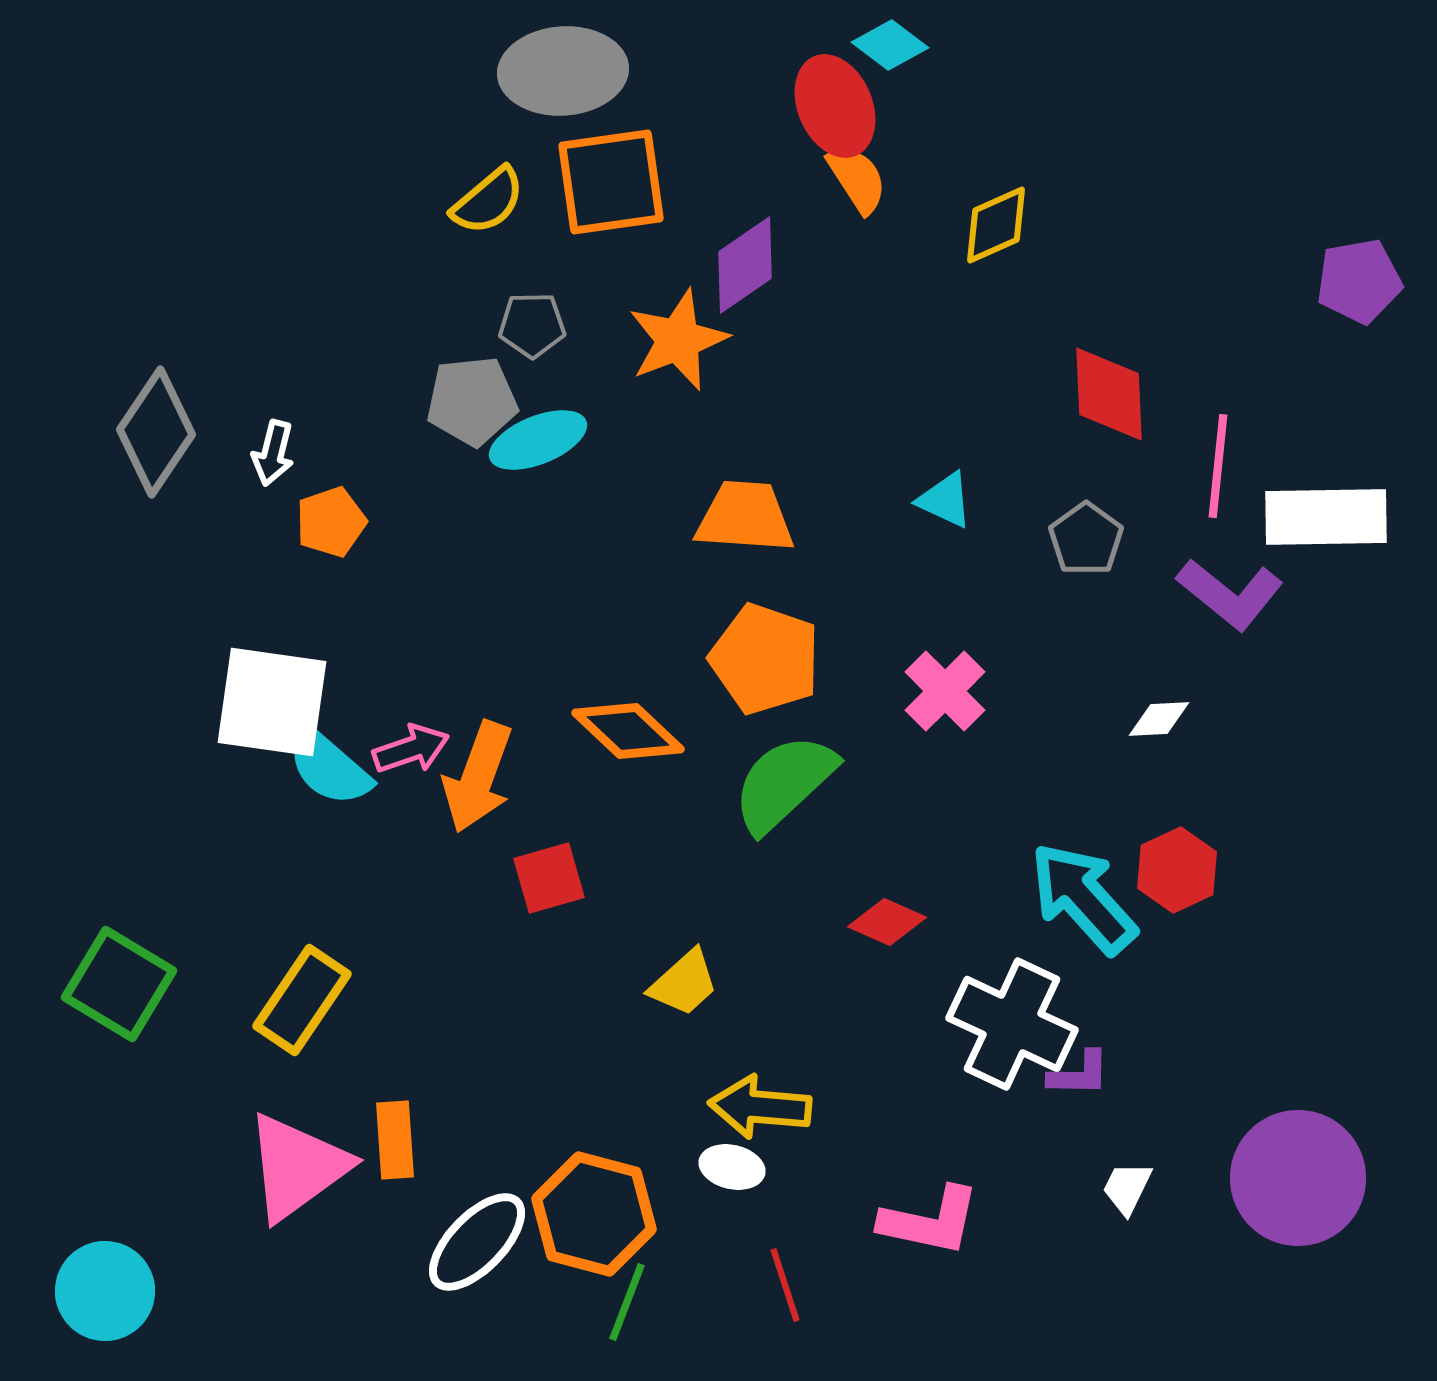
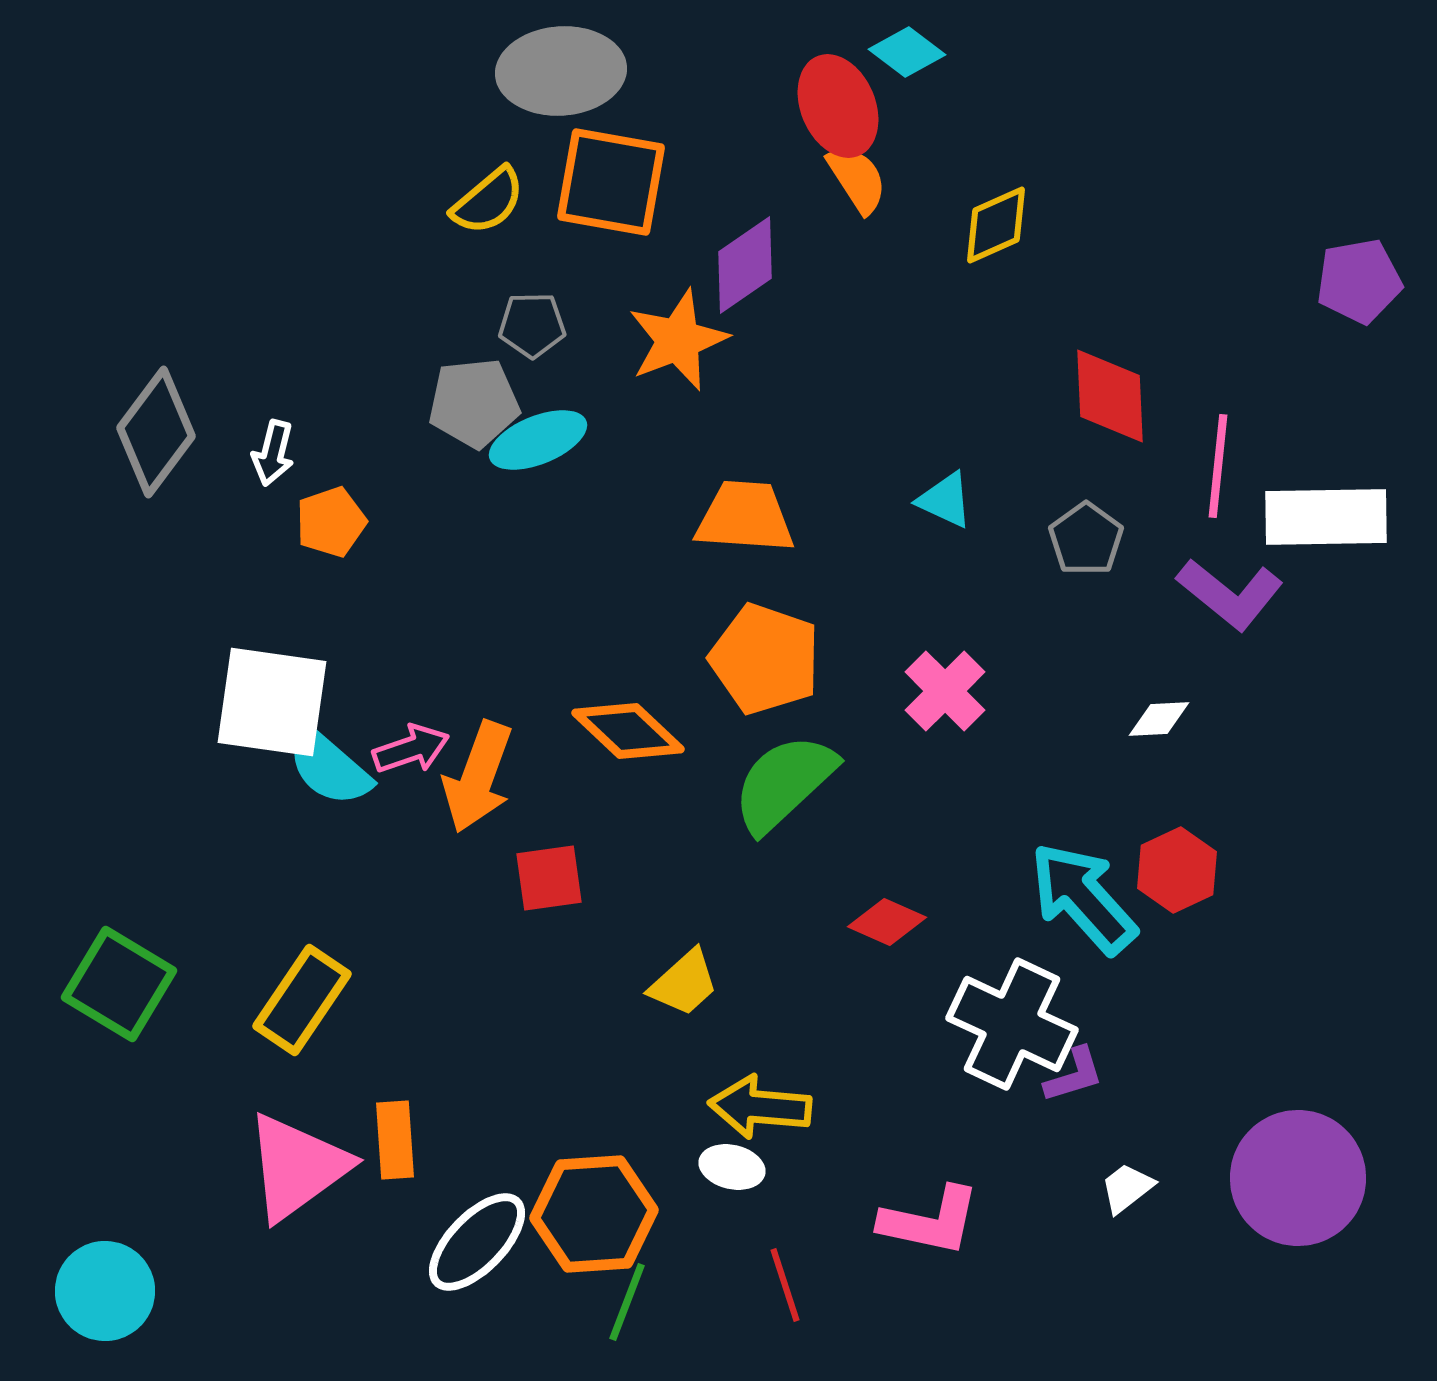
cyan diamond at (890, 45): moved 17 px right, 7 px down
gray ellipse at (563, 71): moved 2 px left
red ellipse at (835, 106): moved 3 px right
orange square at (611, 182): rotated 18 degrees clockwise
red diamond at (1109, 394): moved 1 px right, 2 px down
gray pentagon at (472, 401): moved 2 px right, 2 px down
gray diamond at (156, 432): rotated 3 degrees clockwise
red square at (549, 878): rotated 8 degrees clockwise
purple L-shape at (1079, 1074): moved 5 px left, 1 px down; rotated 18 degrees counterclockwise
white trapezoid at (1127, 1188): rotated 26 degrees clockwise
orange hexagon at (594, 1214): rotated 19 degrees counterclockwise
